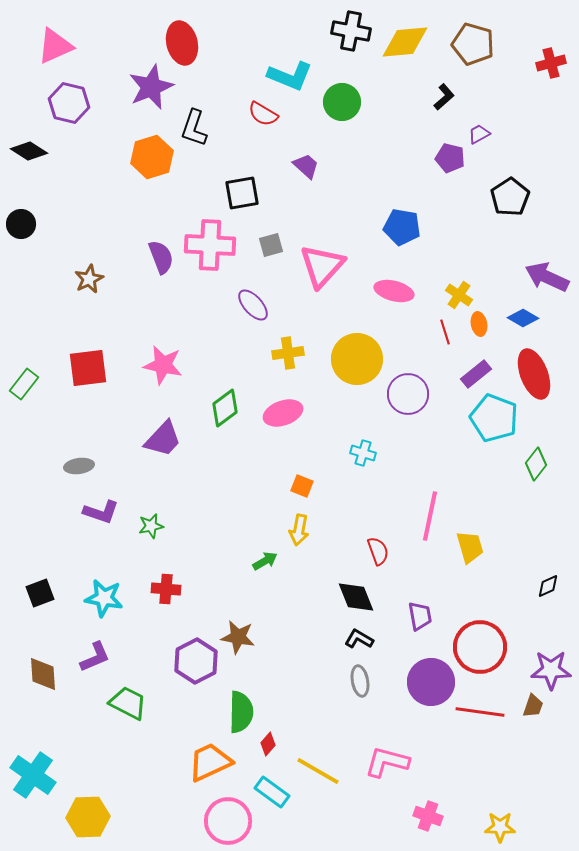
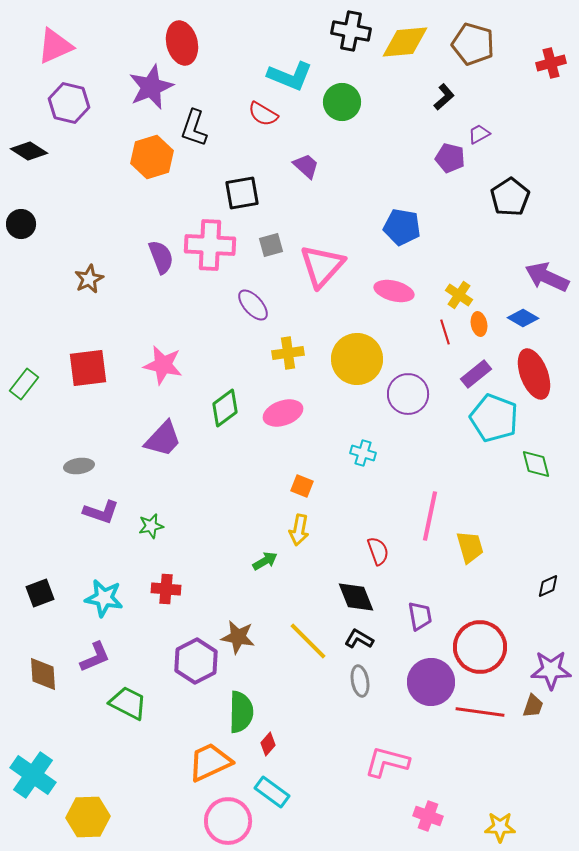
green diamond at (536, 464): rotated 52 degrees counterclockwise
yellow line at (318, 771): moved 10 px left, 130 px up; rotated 15 degrees clockwise
